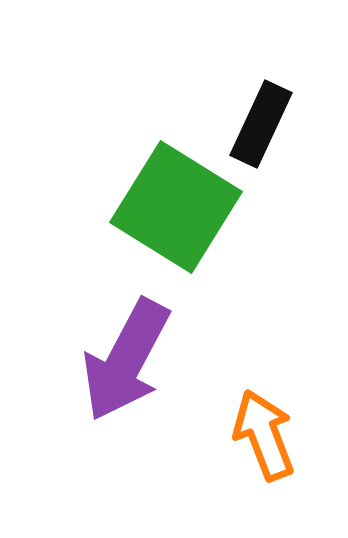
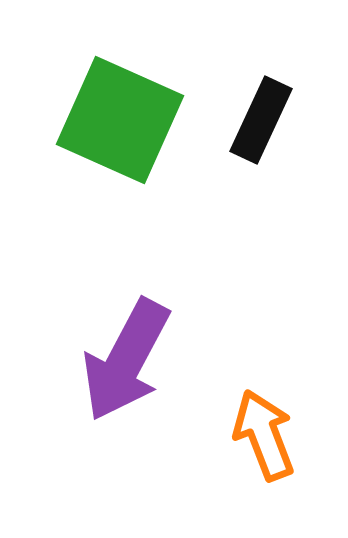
black rectangle: moved 4 px up
green square: moved 56 px left, 87 px up; rotated 8 degrees counterclockwise
